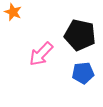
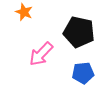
orange star: moved 11 px right
black pentagon: moved 1 px left, 3 px up
